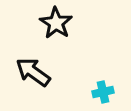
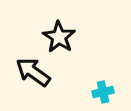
black star: moved 3 px right, 14 px down
